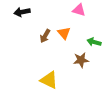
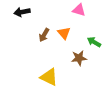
brown arrow: moved 1 px left, 1 px up
green arrow: rotated 16 degrees clockwise
brown star: moved 2 px left, 2 px up
yellow triangle: moved 3 px up
